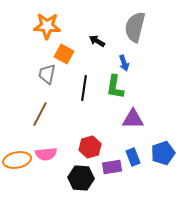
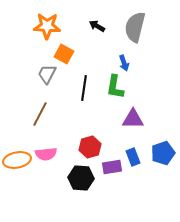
black arrow: moved 15 px up
gray trapezoid: rotated 15 degrees clockwise
